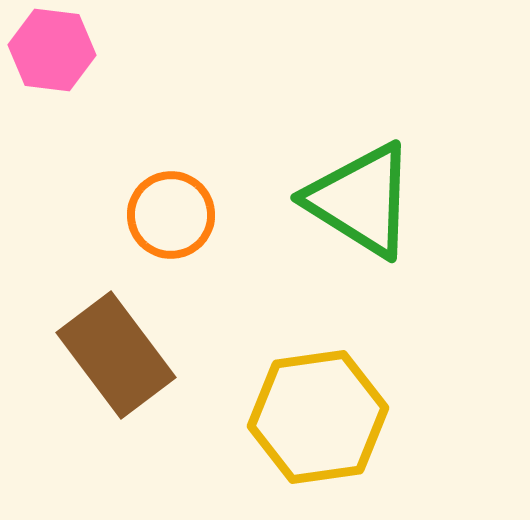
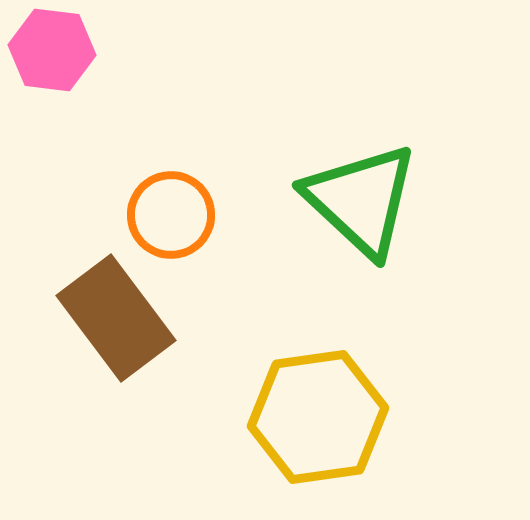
green triangle: rotated 11 degrees clockwise
brown rectangle: moved 37 px up
